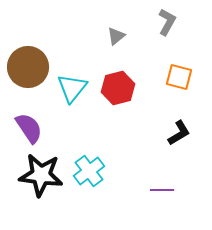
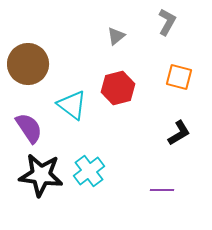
brown circle: moved 3 px up
cyan triangle: moved 17 px down; rotated 32 degrees counterclockwise
